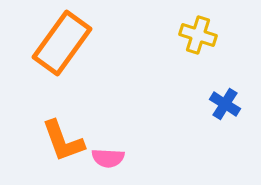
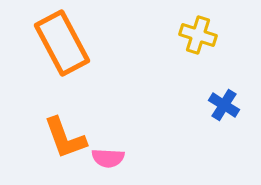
orange rectangle: rotated 64 degrees counterclockwise
blue cross: moved 1 px left, 1 px down
orange L-shape: moved 2 px right, 3 px up
